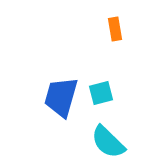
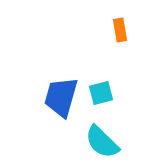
orange rectangle: moved 5 px right, 1 px down
cyan semicircle: moved 6 px left
